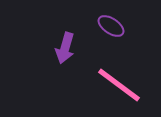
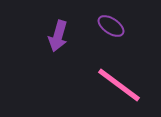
purple arrow: moved 7 px left, 12 px up
